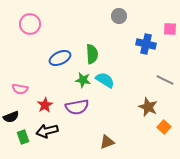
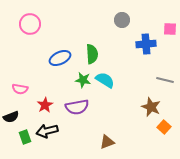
gray circle: moved 3 px right, 4 px down
blue cross: rotated 18 degrees counterclockwise
gray line: rotated 12 degrees counterclockwise
brown star: moved 3 px right
green rectangle: moved 2 px right
